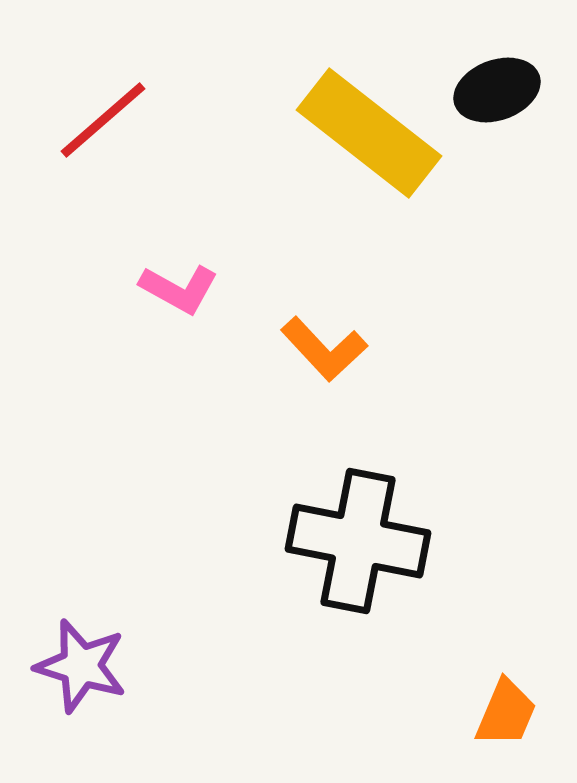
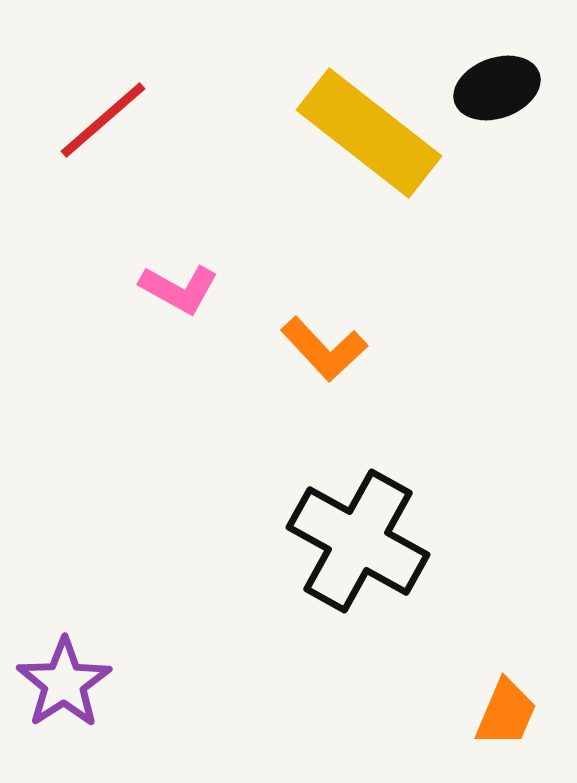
black ellipse: moved 2 px up
black cross: rotated 18 degrees clockwise
purple star: moved 17 px left, 17 px down; rotated 22 degrees clockwise
